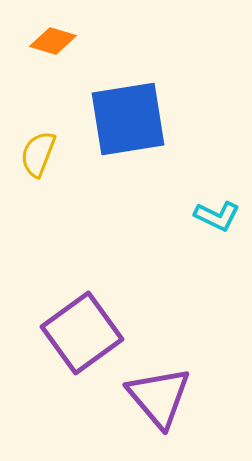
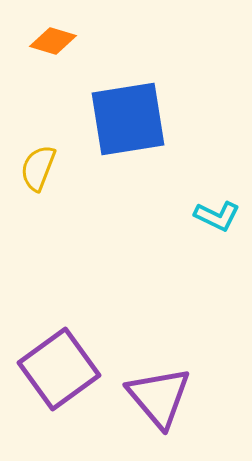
yellow semicircle: moved 14 px down
purple square: moved 23 px left, 36 px down
